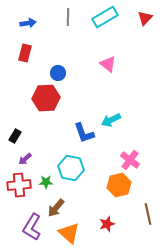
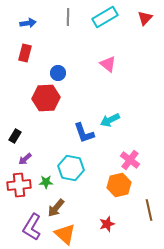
cyan arrow: moved 1 px left
brown line: moved 1 px right, 4 px up
orange triangle: moved 4 px left, 1 px down
